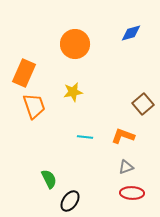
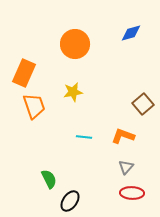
cyan line: moved 1 px left
gray triangle: rotated 28 degrees counterclockwise
